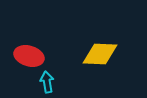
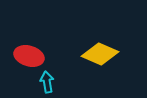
yellow diamond: rotated 21 degrees clockwise
